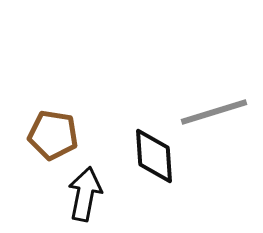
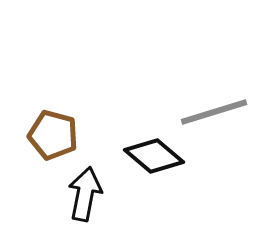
brown pentagon: rotated 6 degrees clockwise
black diamond: rotated 46 degrees counterclockwise
